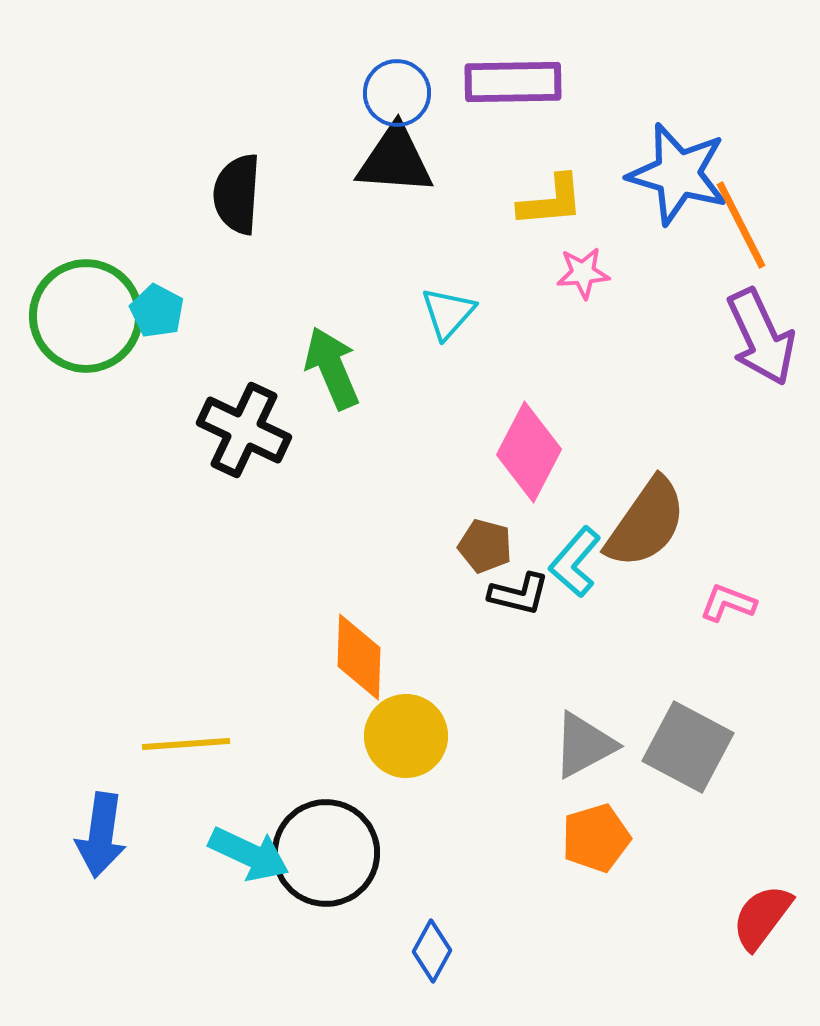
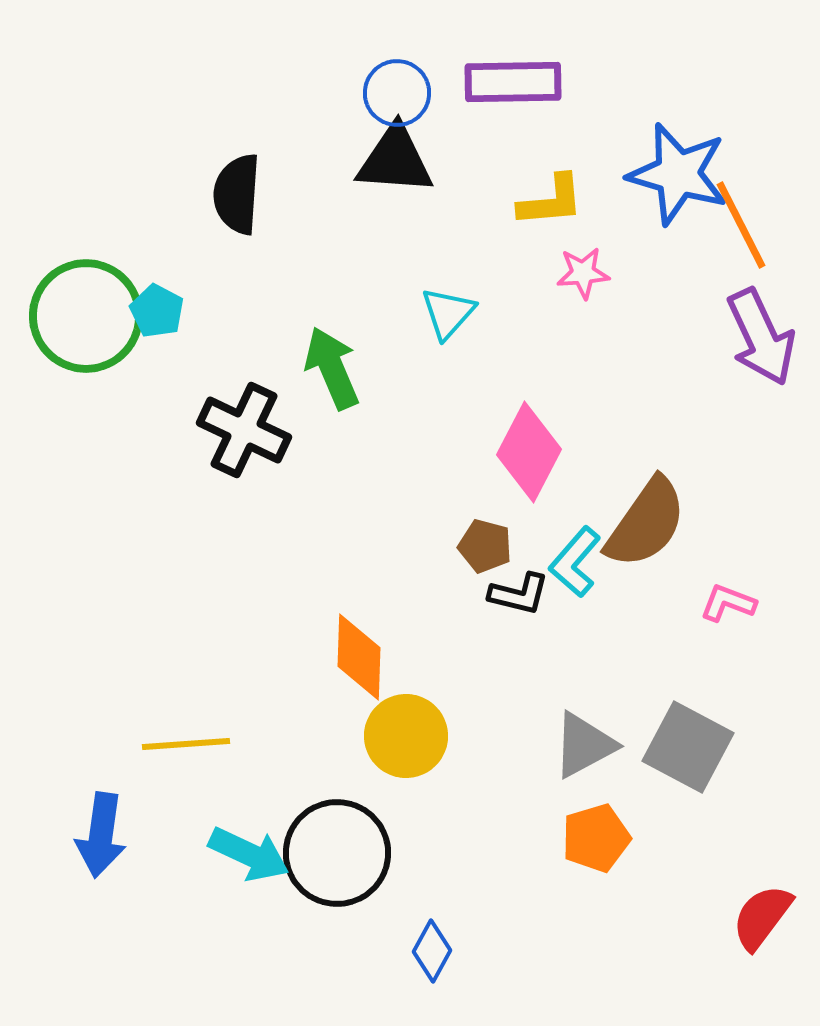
black circle: moved 11 px right
